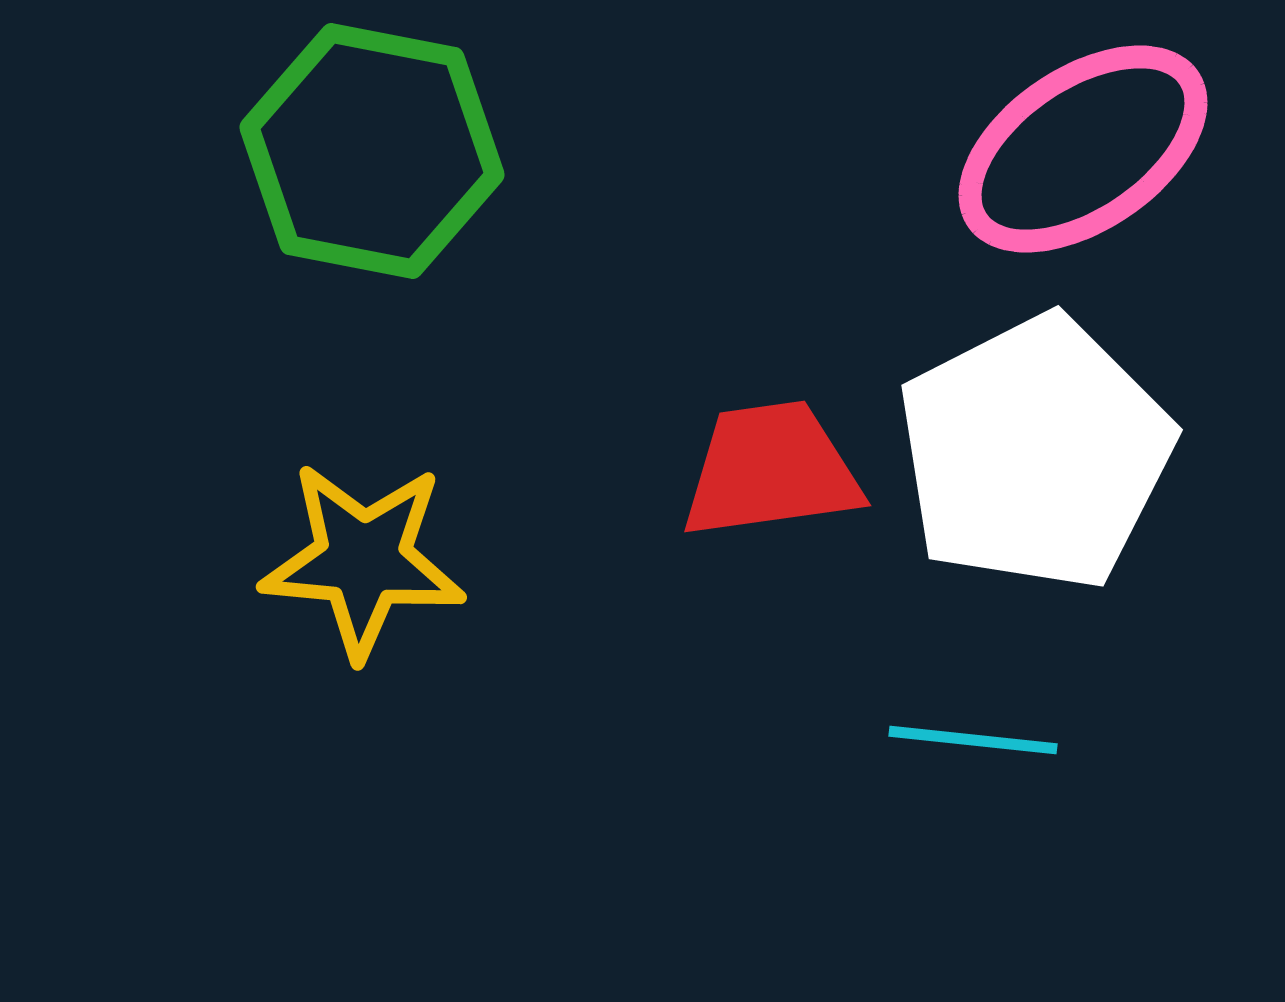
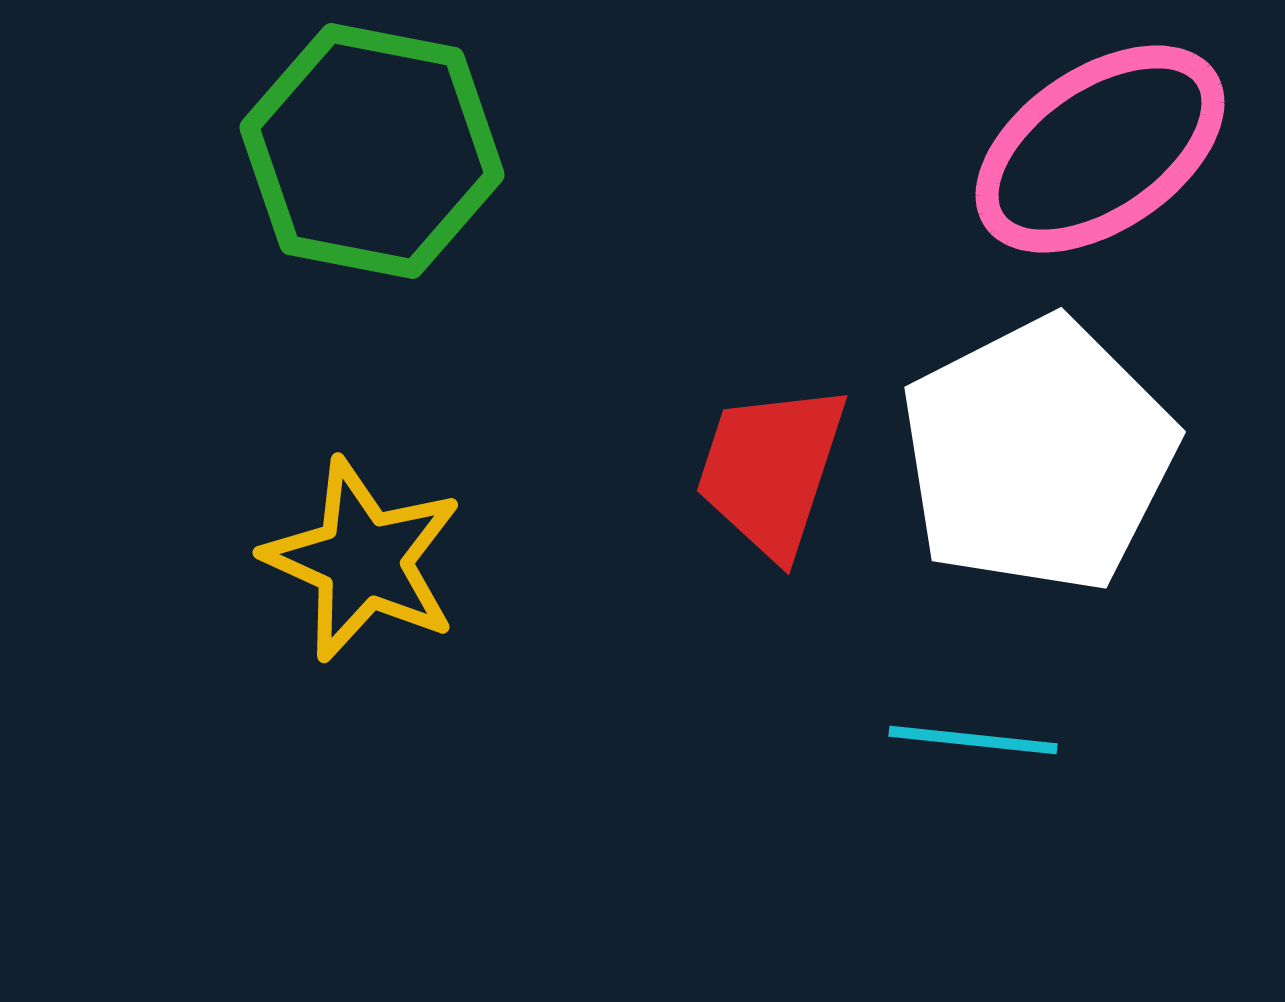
pink ellipse: moved 17 px right
white pentagon: moved 3 px right, 2 px down
red trapezoid: rotated 64 degrees counterclockwise
yellow star: rotated 19 degrees clockwise
